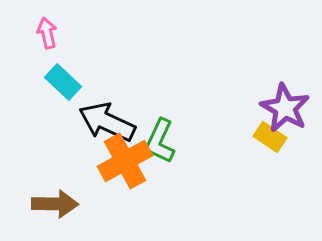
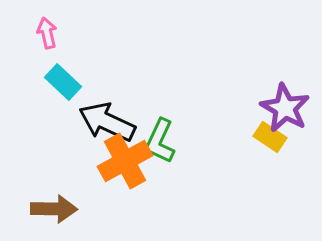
brown arrow: moved 1 px left, 5 px down
